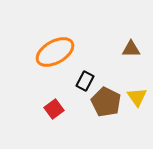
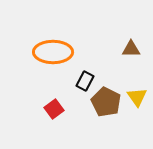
orange ellipse: moved 2 px left; rotated 30 degrees clockwise
